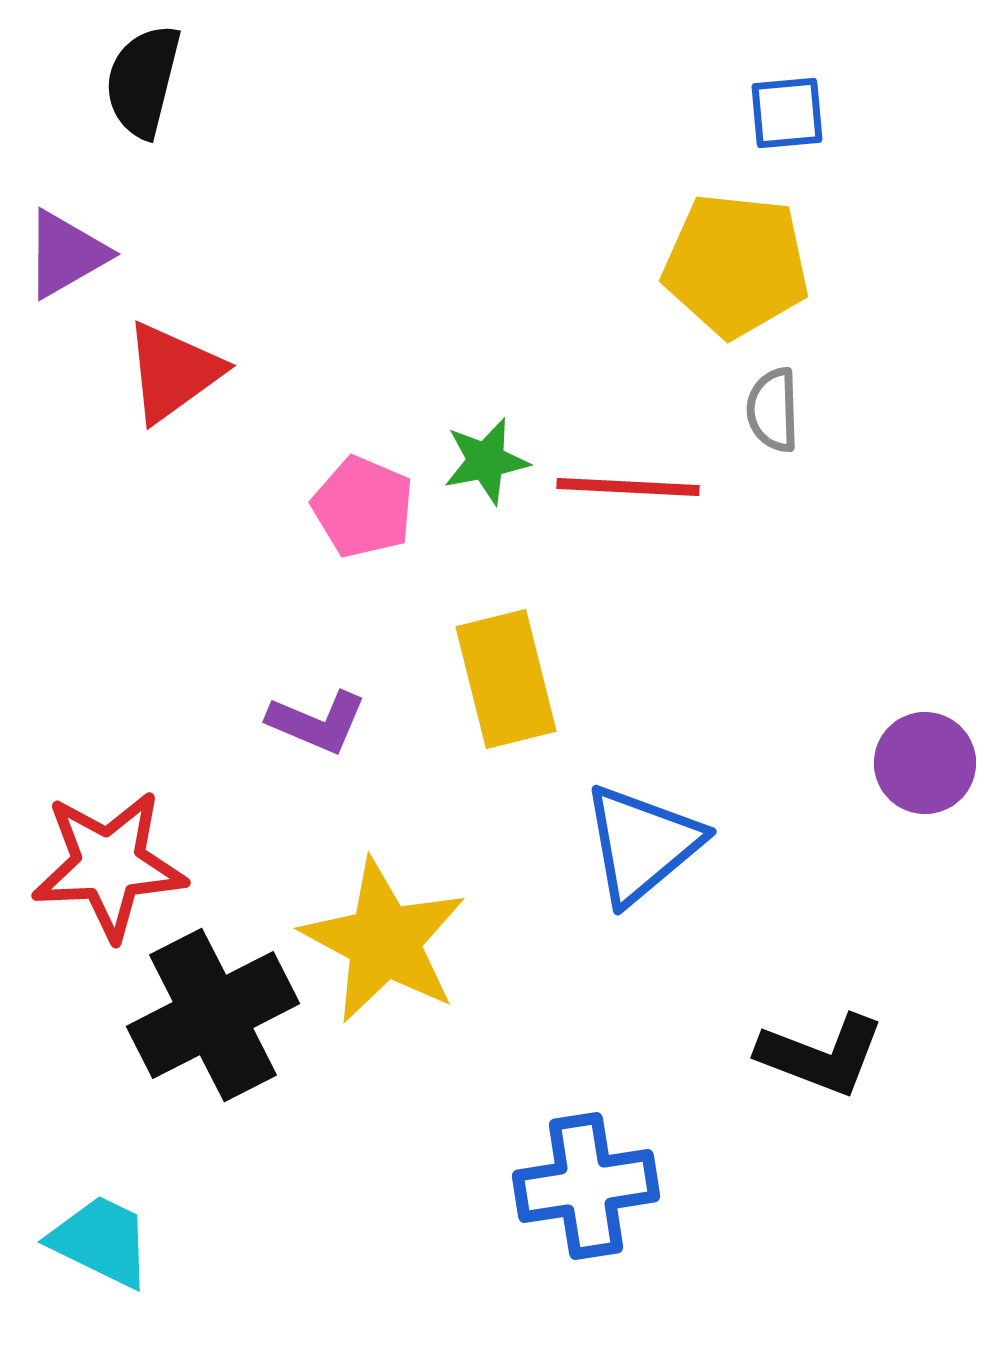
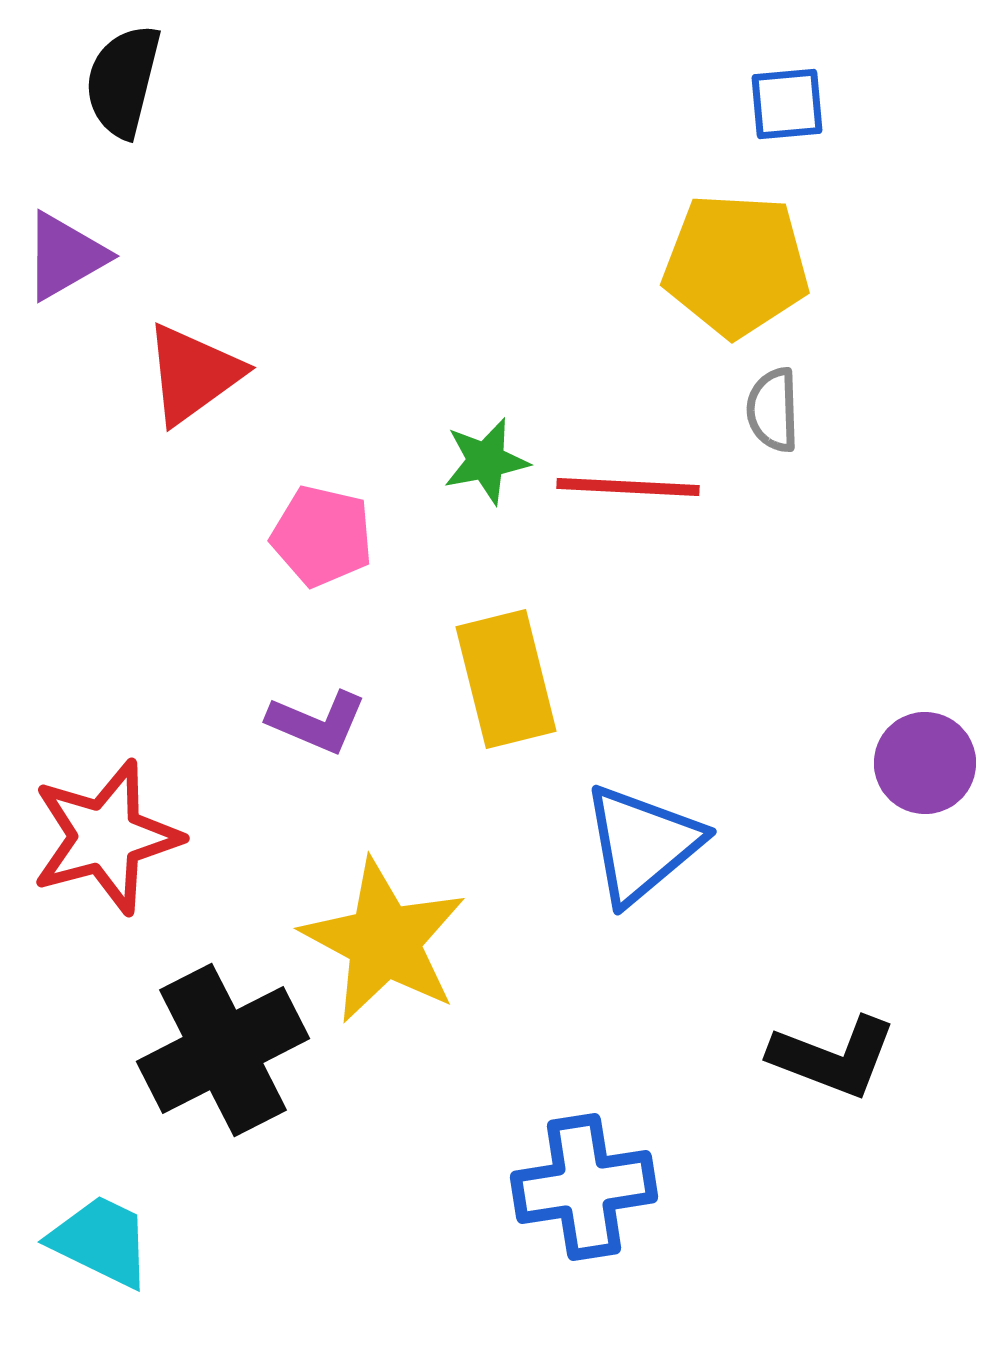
black semicircle: moved 20 px left
blue square: moved 9 px up
purple triangle: moved 1 px left, 2 px down
yellow pentagon: rotated 3 degrees counterclockwise
red triangle: moved 20 px right, 2 px down
pink pentagon: moved 41 px left, 29 px down; rotated 10 degrees counterclockwise
red star: moved 3 px left, 28 px up; rotated 12 degrees counterclockwise
black cross: moved 10 px right, 35 px down
black L-shape: moved 12 px right, 2 px down
blue cross: moved 2 px left, 1 px down
